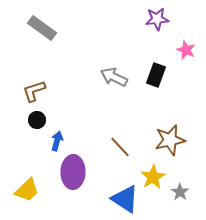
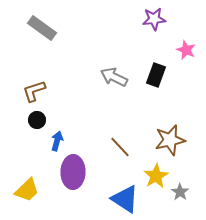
purple star: moved 3 px left
yellow star: moved 3 px right, 1 px up
